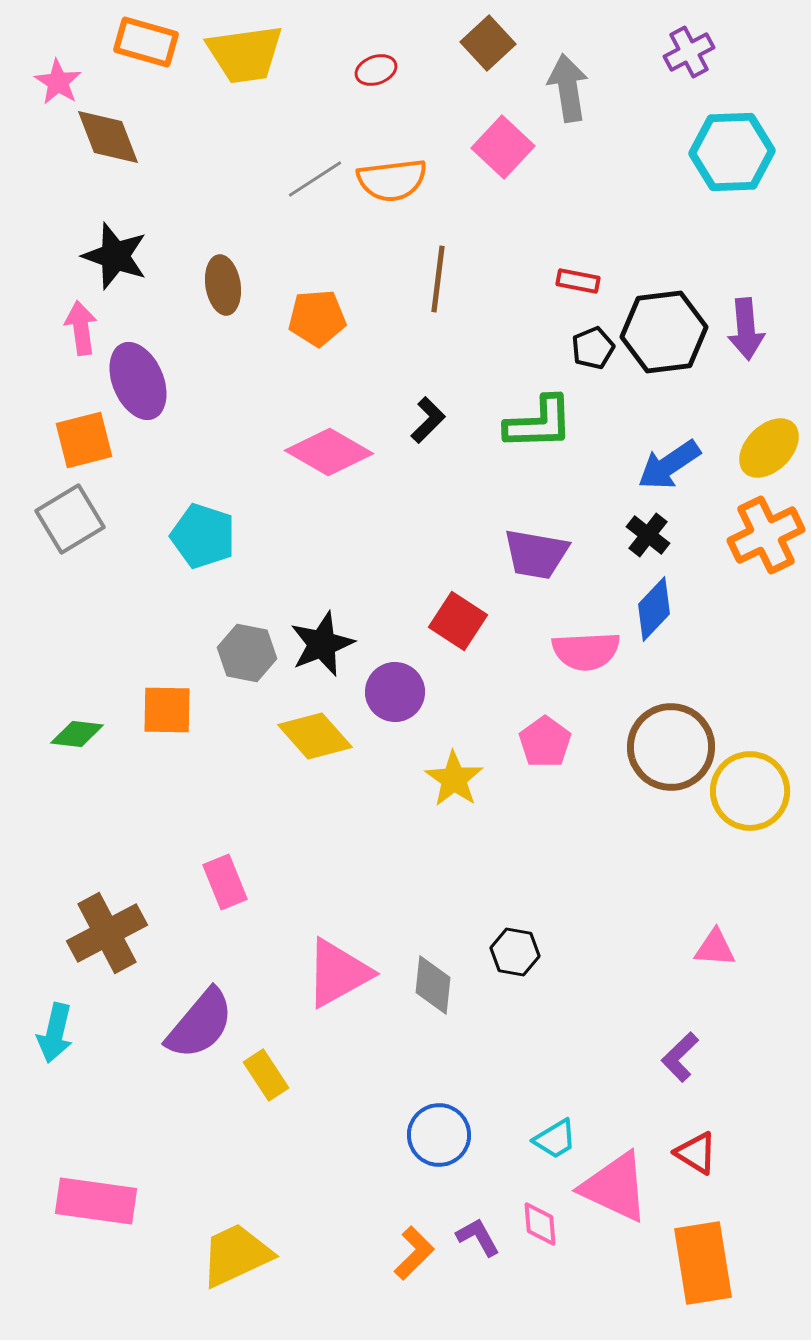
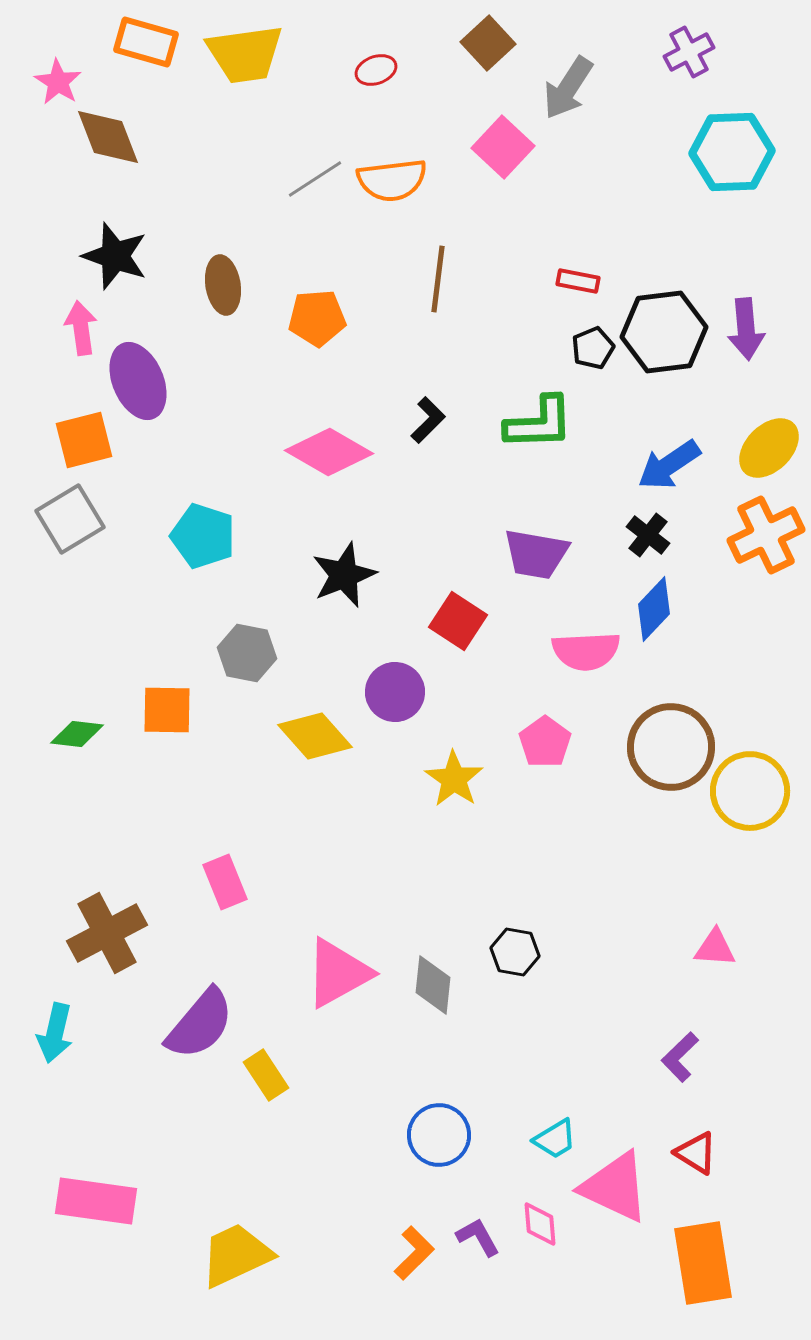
gray arrow at (568, 88): rotated 138 degrees counterclockwise
black star at (322, 644): moved 22 px right, 69 px up
